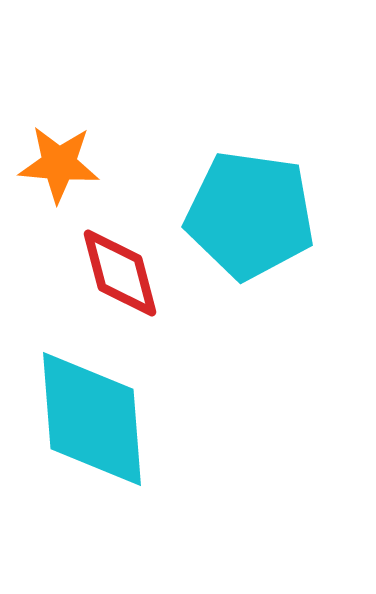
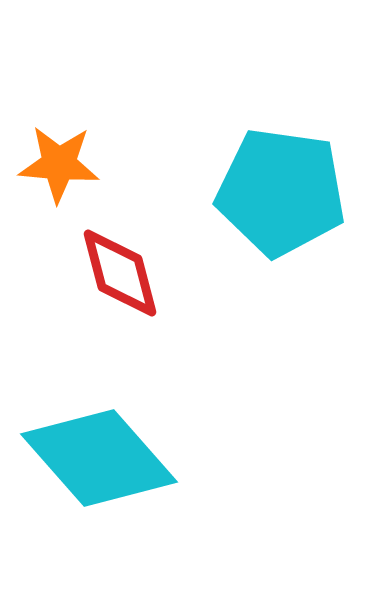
cyan pentagon: moved 31 px right, 23 px up
cyan diamond: moved 7 px right, 39 px down; rotated 37 degrees counterclockwise
